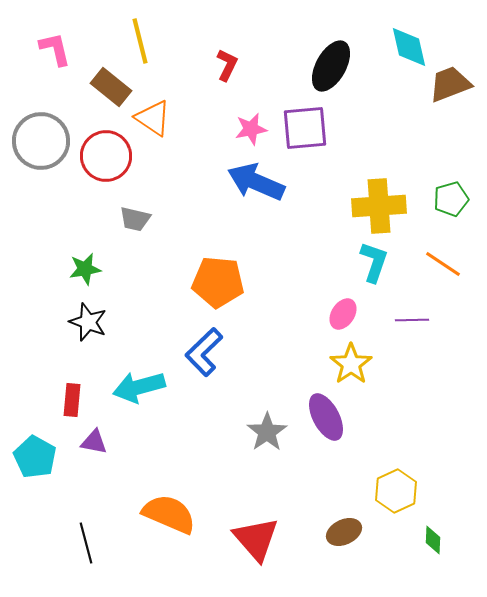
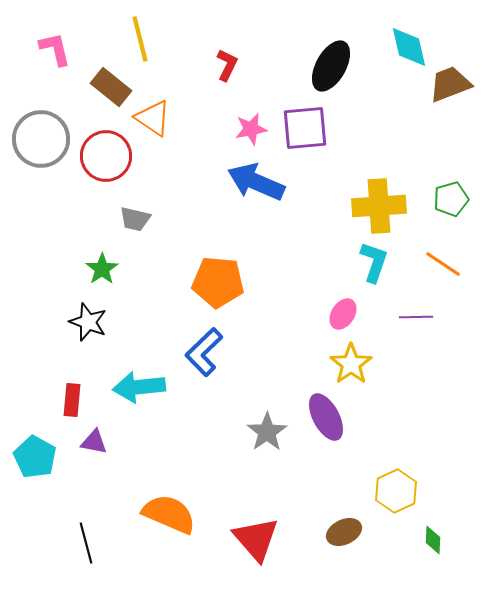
yellow line: moved 2 px up
gray circle: moved 2 px up
green star: moved 17 px right; rotated 24 degrees counterclockwise
purple line: moved 4 px right, 3 px up
cyan arrow: rotated 9 degrees clockwise
